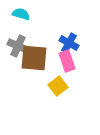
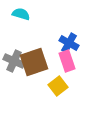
gray cross: moved 4 px left, 15 px down
brown square: moved 4 px down; rotated 24 degrees counterclockwise
